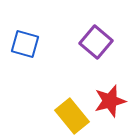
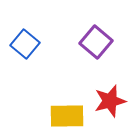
blue square: rotated 24 degrees clockwise
yellow rectangle: moved 5 px left; rotated 52 degrees counterclockwise
